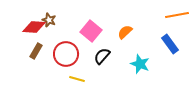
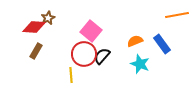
brown star: moved 1 px left, 2 px up; rotated 24 degrees clockwise
orange semicircle: moved 10 px right, 9 px down; rotated 21 degrees clockwise
blue rectangle: moved 8 px left
red circle: moved 18 px right
yellow line: moved 6 px left, 4 px up; rotated 70 degrees clockwise
